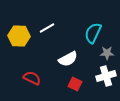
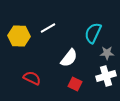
white line: moved 1 px right
white semicircle: moved 1 px right, 1 px up; rotated 24 degrees counterclockwise
